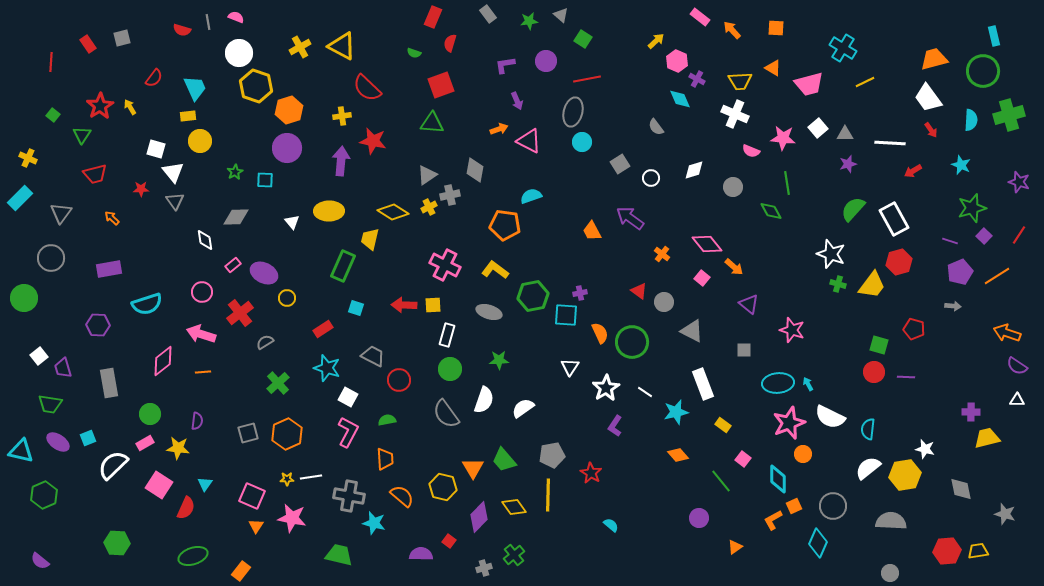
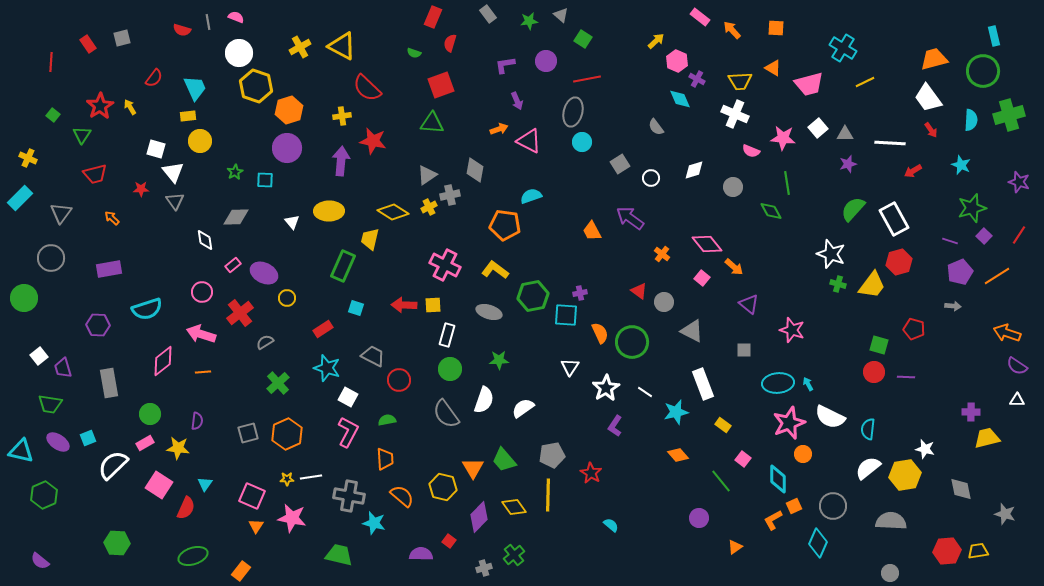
cyan semicircle at (147, 304): moved 5 px down
